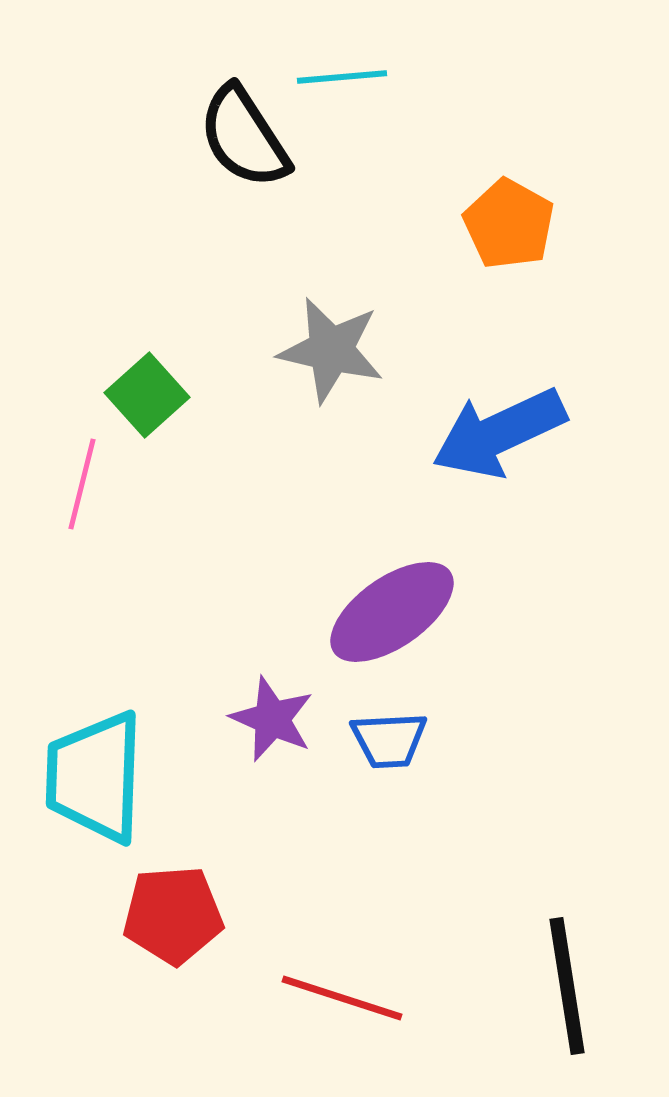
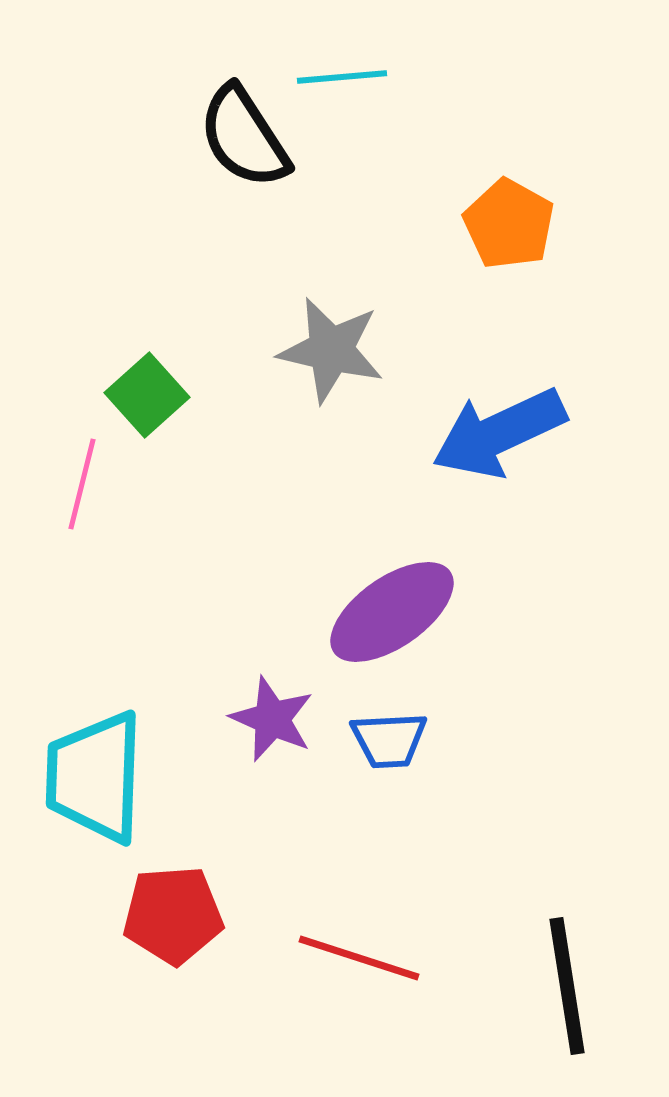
red line: moved 17 px right, 40 px up
